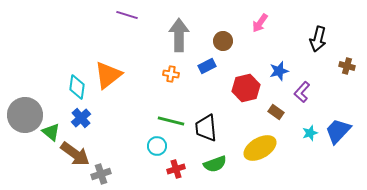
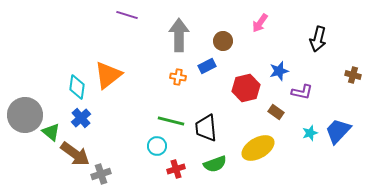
brown cross: moved 6 px right, 9 px down
orange cross: moved 7 px right, 3 px down
purple L-shape: rotated 120 degrees counterclockwise
yellow ellipse: moved 2 px left
